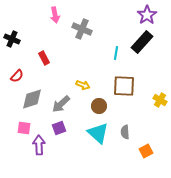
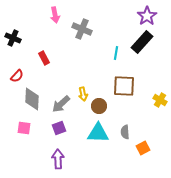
purple star: moved 1 px down
black cross: moved 1 px right, 1 px up
yellow arrow: moved 9 px down; rotated 56 degrees clockwise
gray diamond: rotated 70 degrees counterclockwise
cyan triangle: rotated 40 degrees counterclockwise
purple arrow: moved 19 px right, 14 px down
orange square: moved 3 px left, 3 px up
